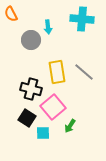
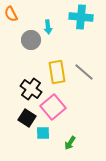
cyan cross: moved 1 px left, 2 px up
black cross: rotated 20 degrees clockwise
green arrow: moved 17 px down
